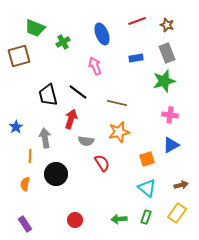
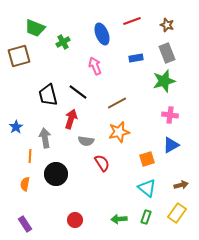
red line: moved 5 px left
brown line: rotated 42 degrees counterclockwise
